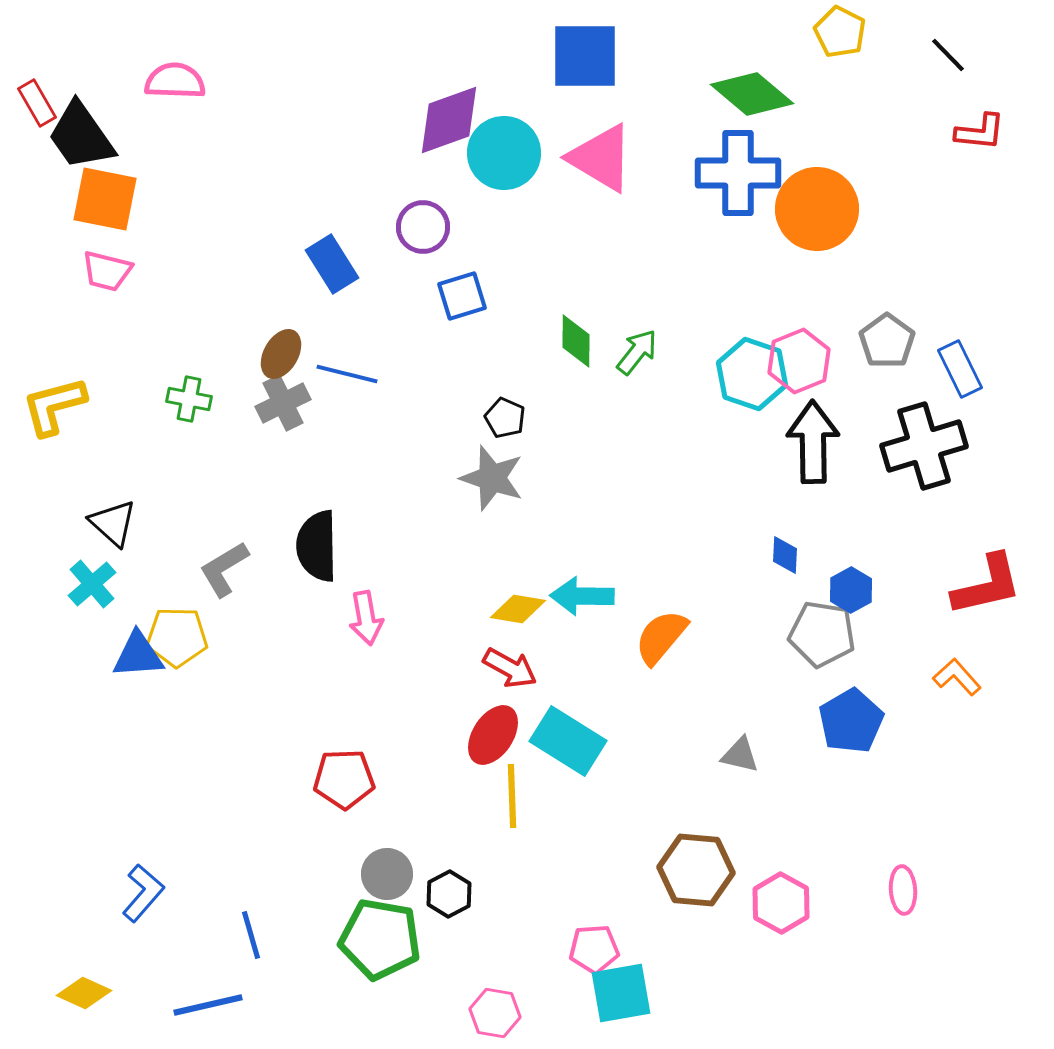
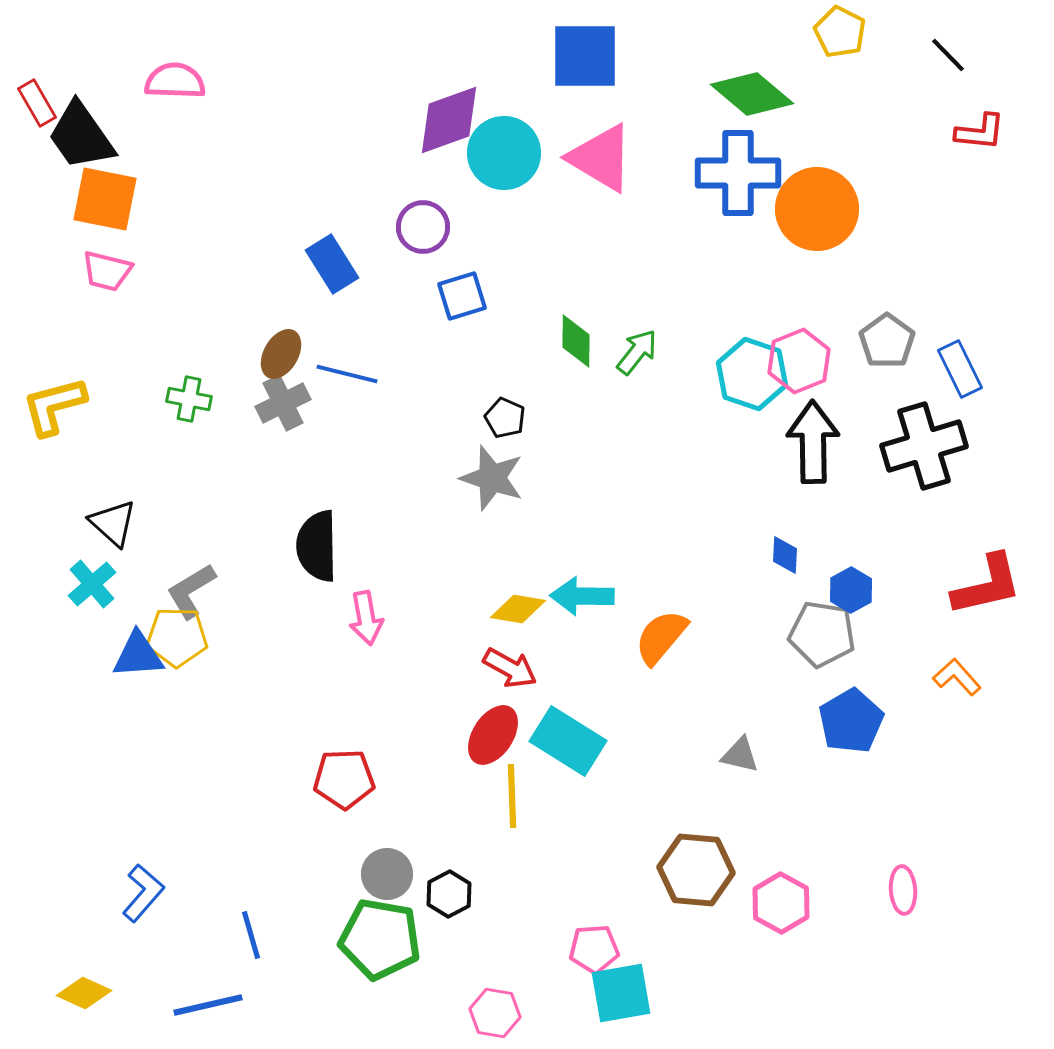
gray L-shape at (224, 569): moved 33 px left, 22 px down
